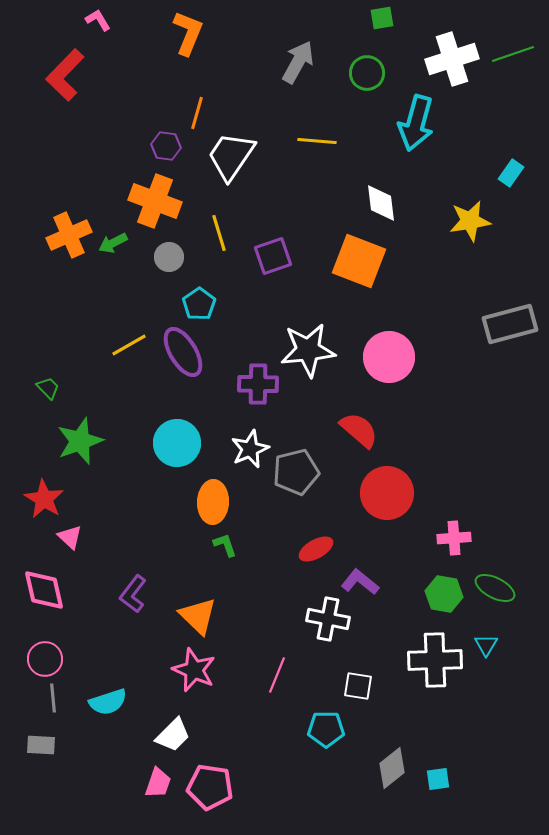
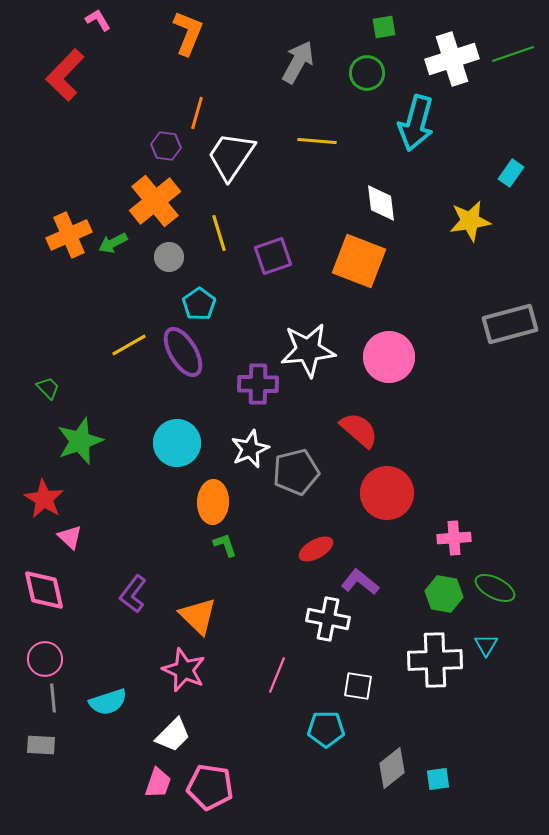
green square at (382, 18): moved 2 px right, 9 px down
orange cross at (155, 201): rotated 30 degrees clockwise
pink star at (194, 670): moved 10 px left
